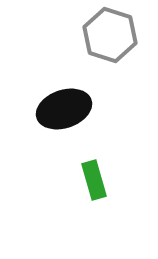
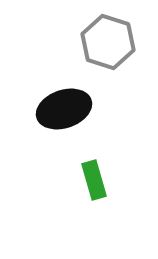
gray hexagon: moved 2 px left, 7 px down
